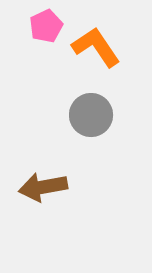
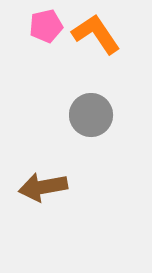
pink pentagon: rotated 12 degrees clockwise
orange L-shape: moved 13 px up
